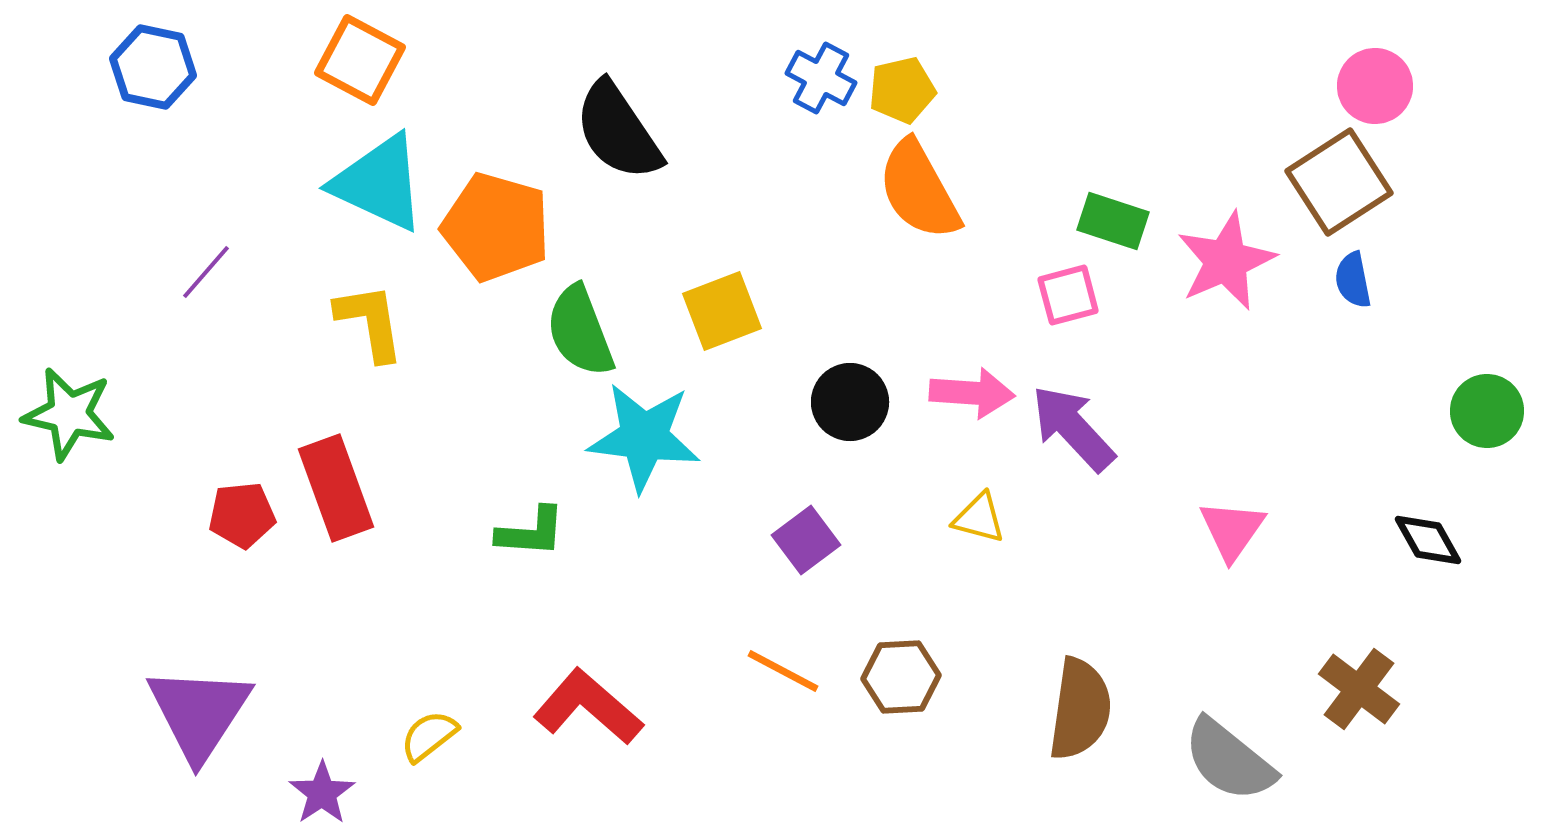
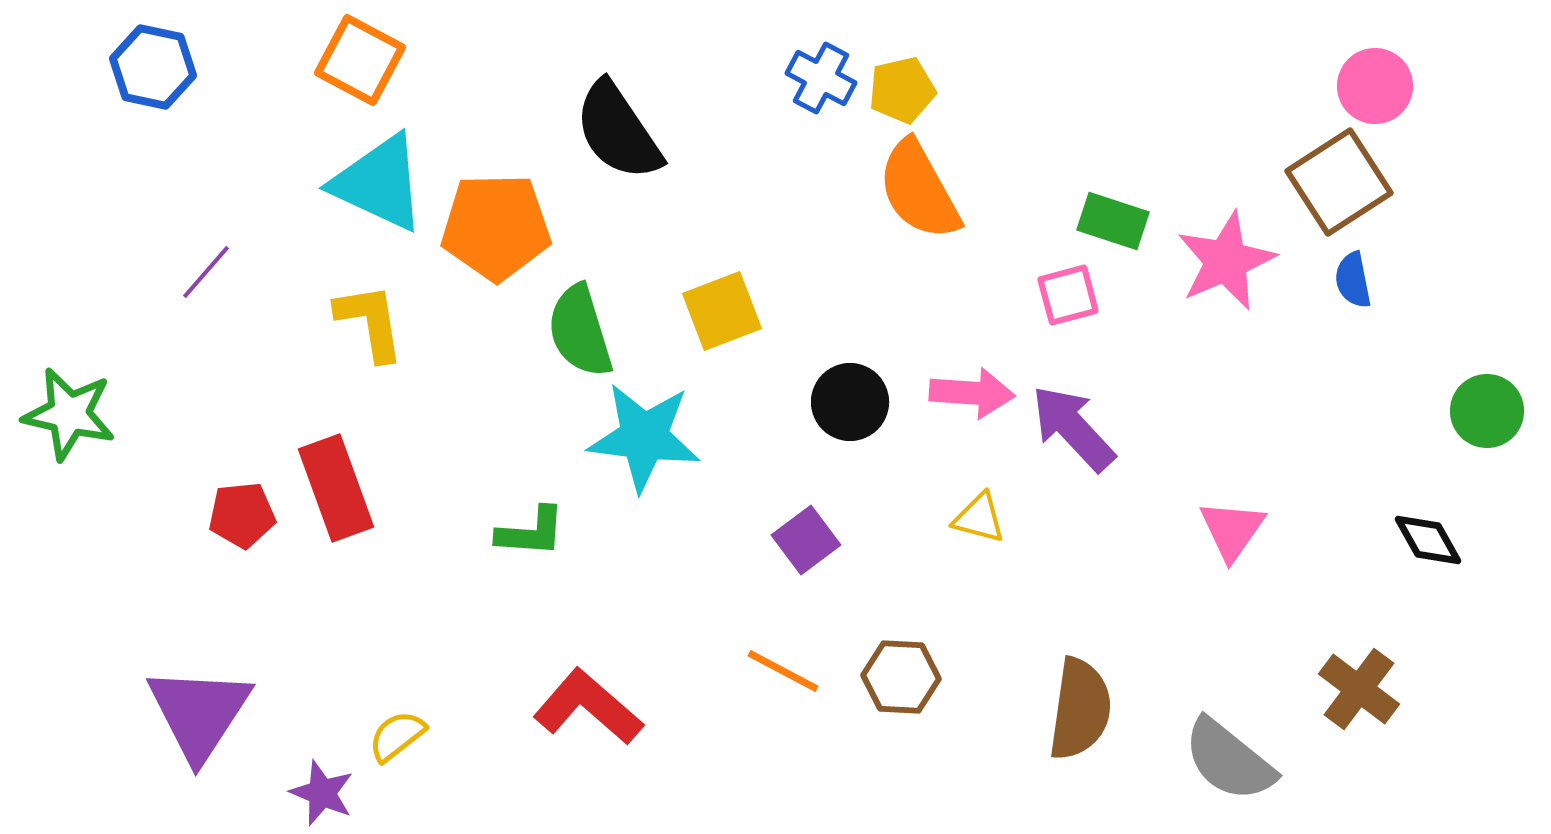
orange pentagon: rotated 17 degrees counterclockwise
green semicircle: rotated 4 degrees clockwise
brown hexagon: rotated 6 degrees clockwise
yellow semicircle: moved 32 px left
purple star: rotated 16 degrees counterclockwise
